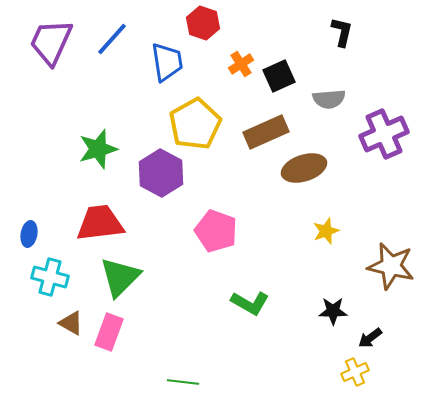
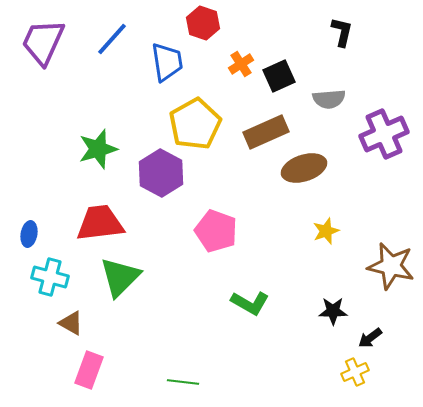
purple trapezoid: moved 8 px left
pink rectangle: moved 20 px left, 38 px down
